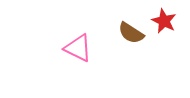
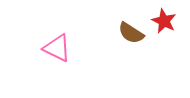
pink triangle: moved 21 px left
